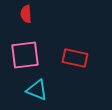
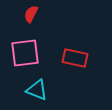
red semicircle: moved 5 px right; rotated 30 degrees clockwise
pink square: moved 2 px up
